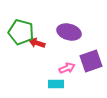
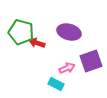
cyan rectangle: rotated 28 degrees clockwise
